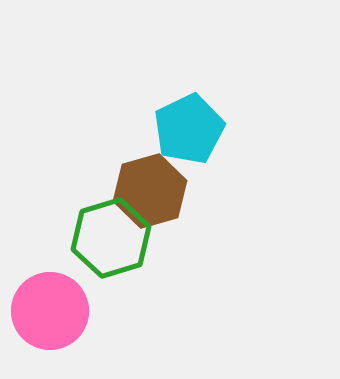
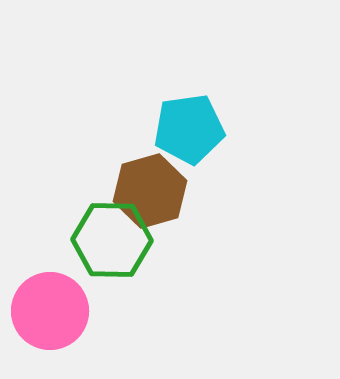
cyan pentagon: rotated 18 degrees clockwise
green hexagon: moved 1 px right, 2 px down; rotated 18 degrees clockwise
